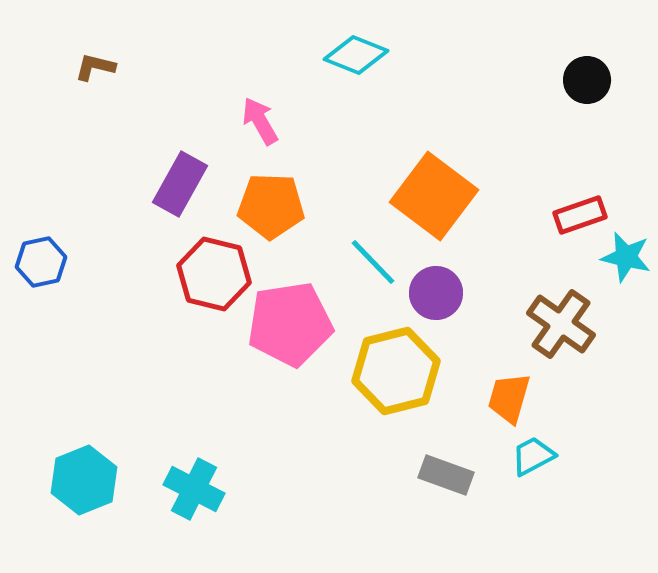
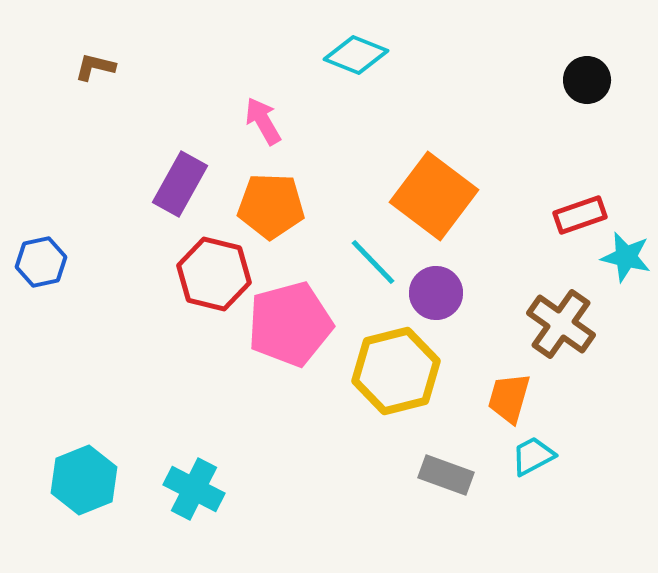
pink arrow: moved 3 px right
pink pentagon: rotated 6 degrees counterclockwise
